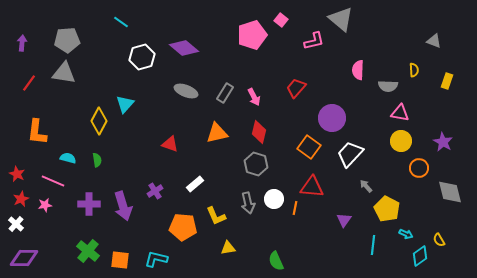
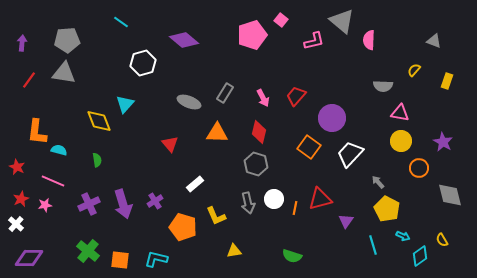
gray triangle at (341, 19): moved 1 px right, 2 px down
purple diamond at (184, 48): moved 8 px up
white hexagon at (142, 57): moved 1 px right, 6 px down
pink semicircle at (358, 70): moved 11 px right, 30 px up
yellow semicircle at (414, 70): rotated 136 degrees counterclockwise
red line at (29, 83): moved 3 px up
gray semicircle at (388, 86): moved 5 px left
red trapezoid at (296, 88): moved 8 px down
gray ellipse at (186, 91): moved 3 px right, 11 px down
pink arrow at (254, 97): moved 9 px right, 1 px down
yellow diamond at (99, 121): rotated 48 degrees counterclockwise
orange triangle at (217, 133): rotated 15 degrees clockwise
red triangle at (170, 144): rotated 30 degrees clockwise
cyan semicircle at (68, 158): moved 9 px left, 8 px up
red star at (17, 174): moved 7 px up
gray arrow at (366, 186): moved 12 px right, 4 px up
red triangle at (312, 187): moved 8 px right, 12 px down; rotated 20 degrees counterclockwise
purple cross at (155, 191): moved 10 px down
gray diamond at (450, 192): moved 3 px down
purple cross at (89, 204): rotated 25 degrees counterclockwise
purple arrow at (123, 206): moved 2 px up
purple triangle at (344, 220): moved 2 px right, 1 px down
orange pentagon at (183, 227): rotated 12 degrees clockwise
cyan arrow at (406, 234): moved 3 px left, 2 px down
yellow semicircle at (439, 240): moved 3 px right
cyan line at (373, 245): rotated 24 degrees counterclockwise
yellow triangle at (228, 248): moved 6 px right, 3 px down
purple diamond at (24, 258): moved 5 px right
green semicircle at (276, 261): moved 16 px right, 5 px up; rotated 48 degrees counterclockwise
